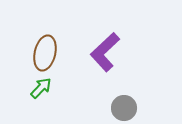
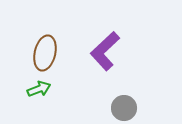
purple L-shape: moved 1 px up
green arrow: moved 2 px left, 1 px down; rotated 25 degrees clockwise
